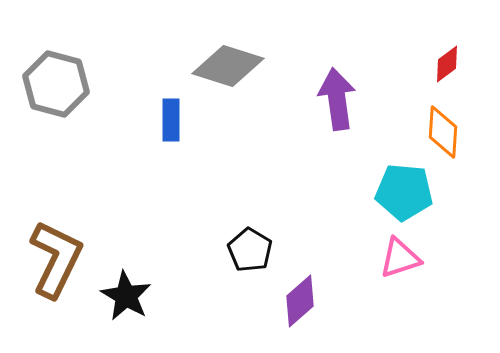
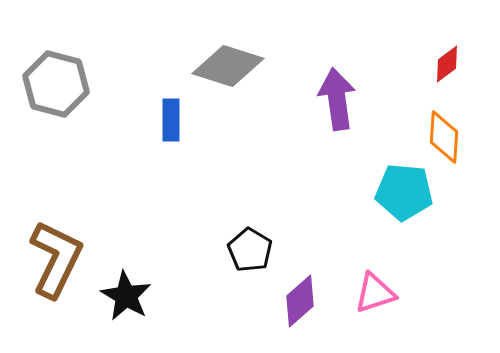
orange diamond: moved 1 px right, 5 px down
pink triangle: moved 25 px left, 35 px down
